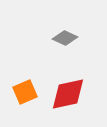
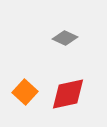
orange square: rotated 25 degrees counterclockwise
